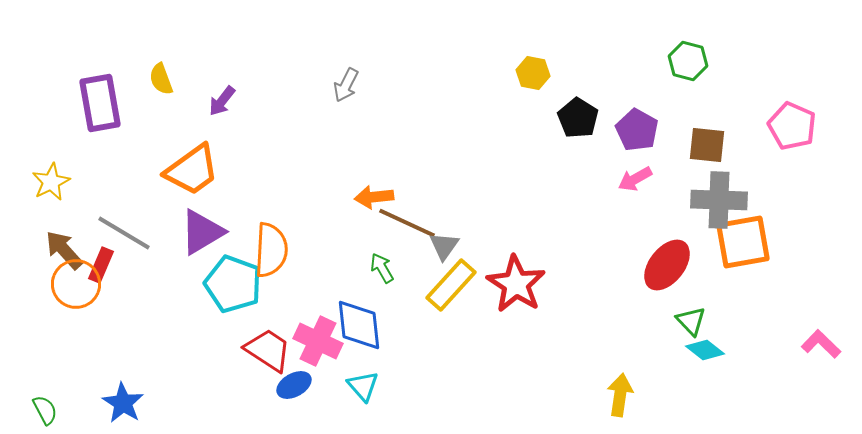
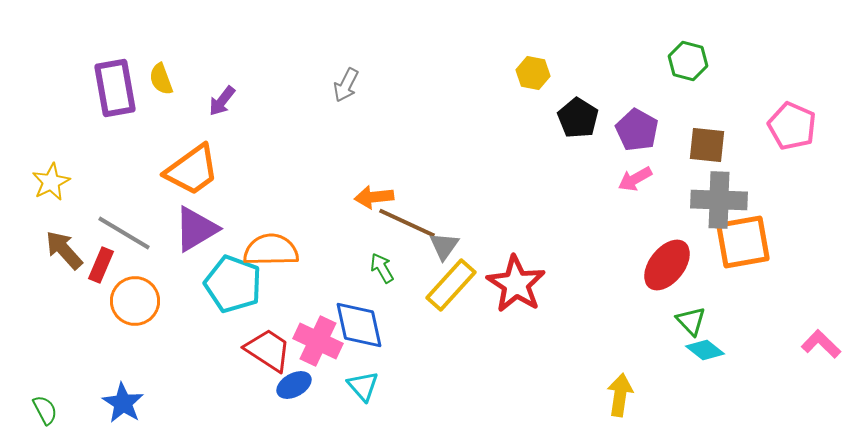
purple rectangle: moved 15 px right, 15 px up
purple triangle: moved 6 px left, 3 px up
orange semicircle: rotated 94 degrees counterclockwise
orange circle: moved 59 px right, 17 px down
blue diamond: rotated 6 degrees counterclockwise
